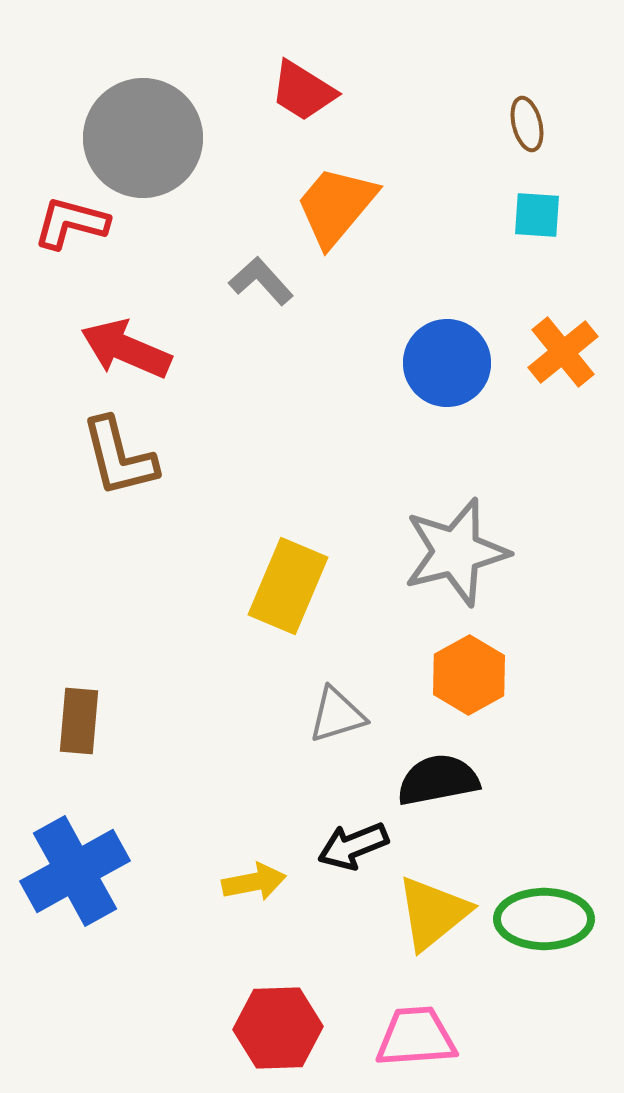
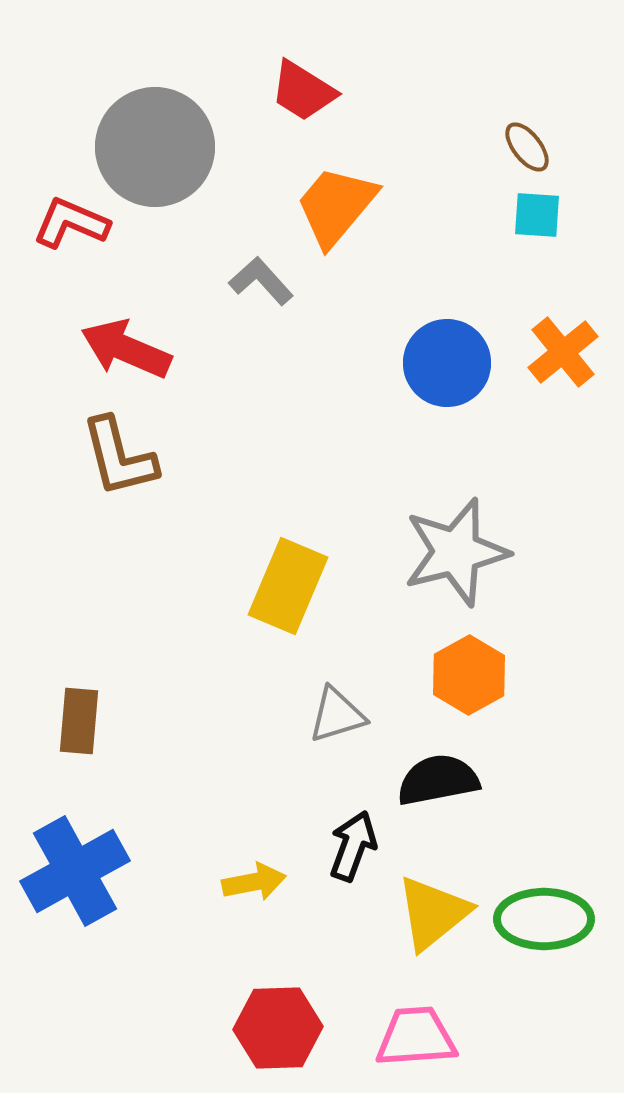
brown ellipse: moved 23 px down; rotated 24 degrees counterclockwise
gray circle: moved 12 px right, 9 px down
red L-shape: rotated 8 degrees clockwise
black arrow: rotated 132 degrees clockwise
